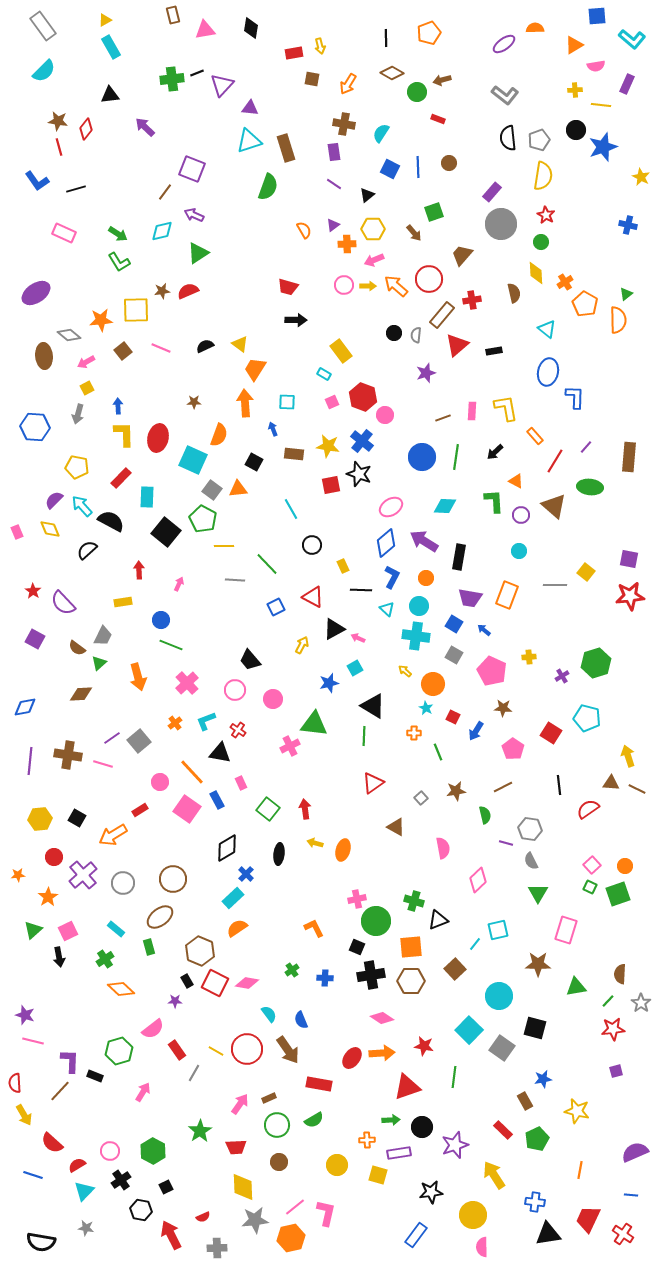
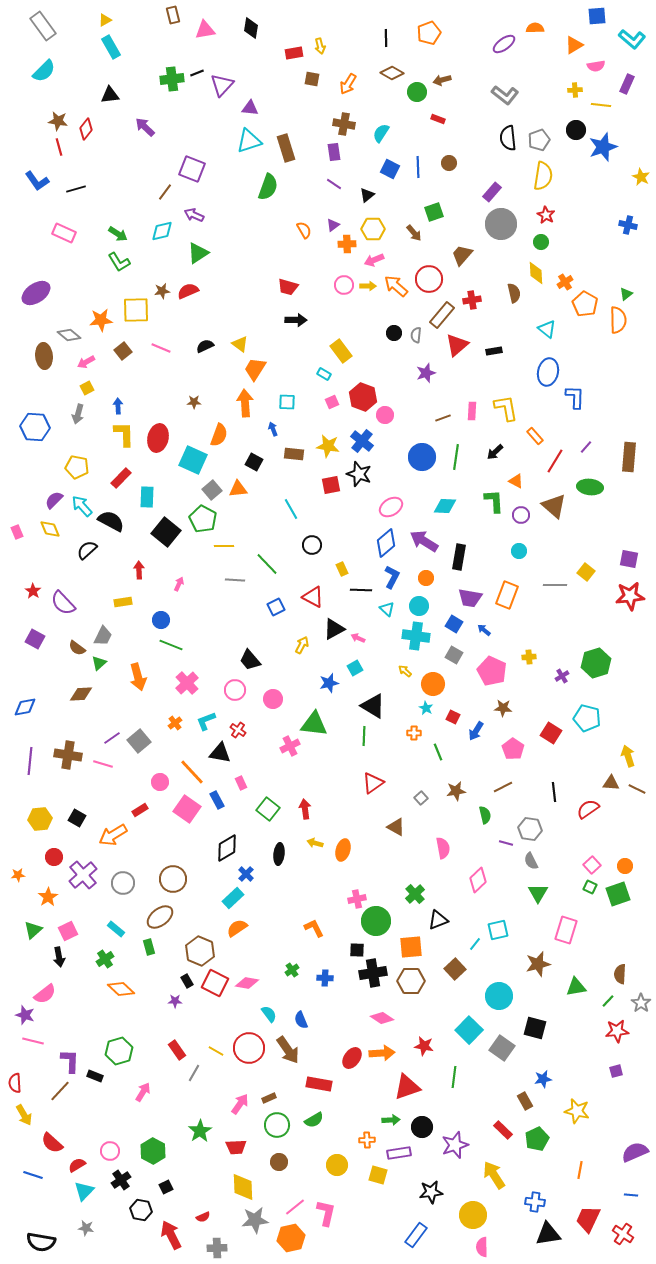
gray square at (212, 490): rotated 12 degrees clockwise
yellow rectangle at (343, 566): moved 1 px left, 3 px down
black line at (559, 785): moved 5 px left, 7 px down
green cross at (414, 901): moved 1 px right, 7 px up; rotated 30 degrees clockwise
black square at (357, 947): moved 3 px down; rotated 21 degrees counterclockwise
brown star at (538, 964): rotated 15 degrees counterclockwise
black cross at (371, 975): moved 2 px right, 2 px up
pink semicircle at (153, 1029): moved 108 px left, 35 px up
red star at (613, 1029): moved 4 px right, 2 px down
red circle at (247, 1049): moved 2 px right, 1 px up
